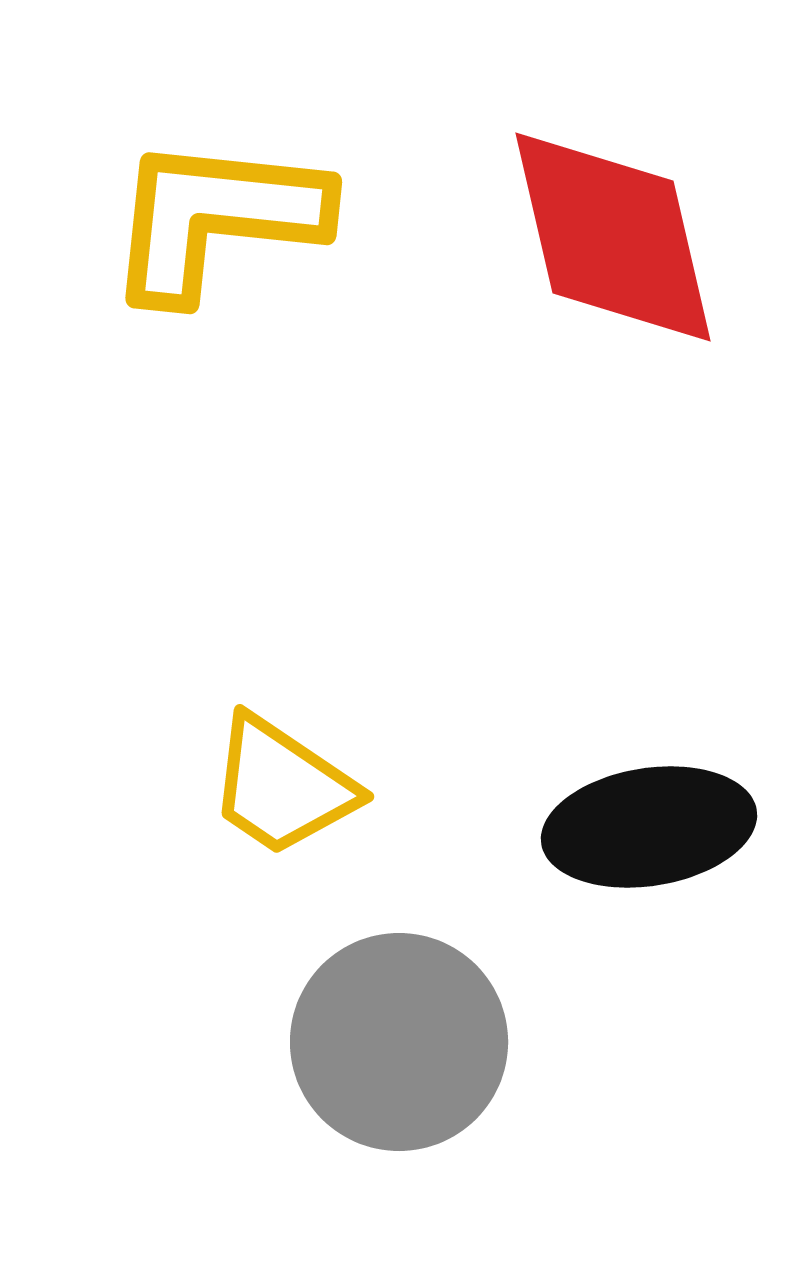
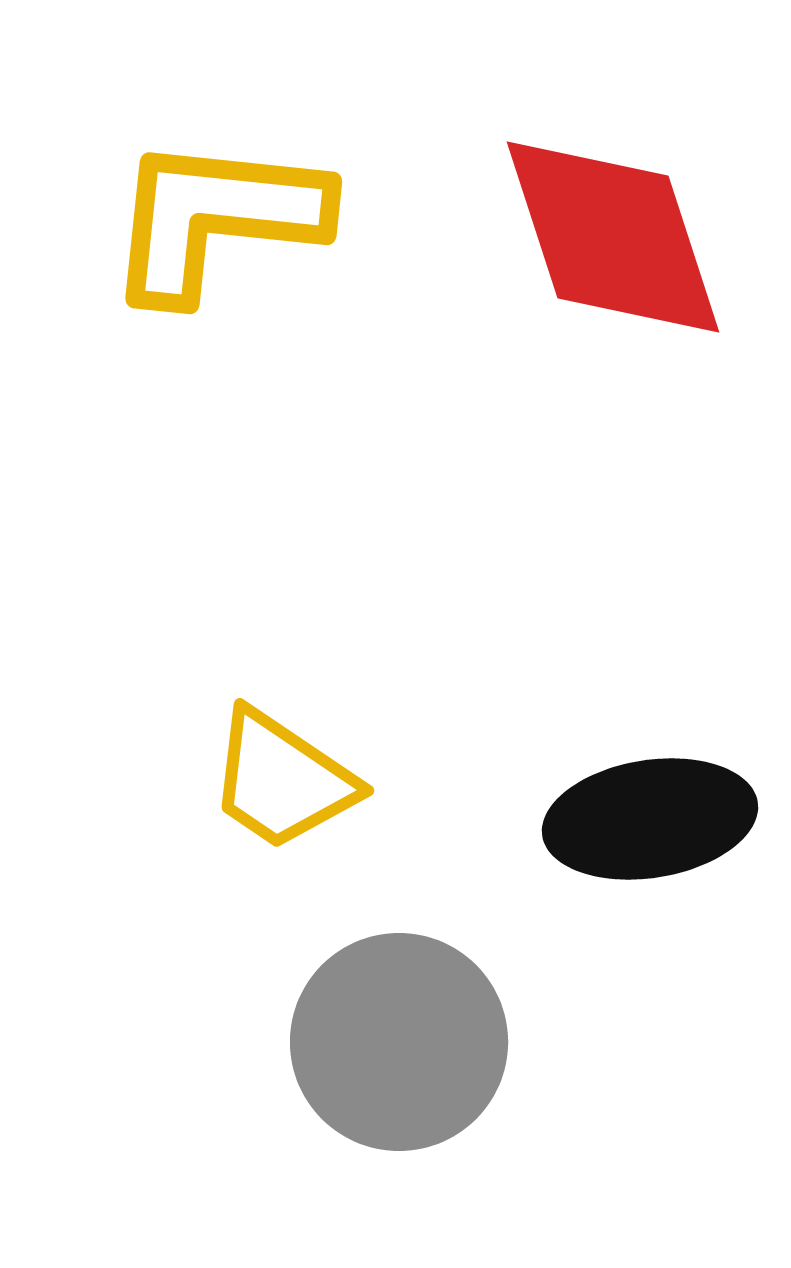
red diamond: rotated 5 degrees counterclockwise
yellow trapezoid: moved 6 px up
black ellipse: moved 1 px right, 8 px up
